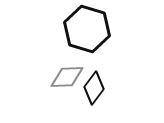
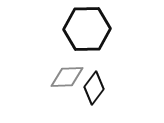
black hexagon: rotated 18 degrees counterclockwise
